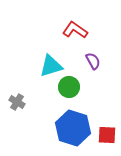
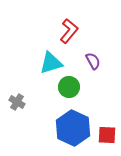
red L-shape: moved 6 px left, 1 px down; rotated 95 degrees clockwise
cyan triangle: moved 3 px up
blue hexagon: rotated 8 degrees clockwise
